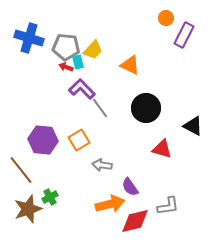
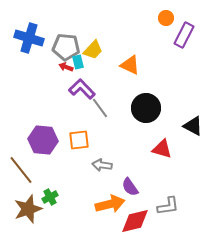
orange square: rotated 25 degrees clockwise
